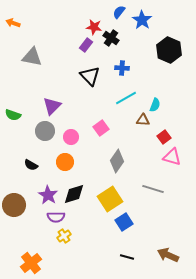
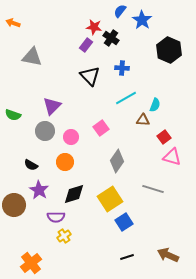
blue semicircle: moved 1 px right, 1 px up
purple star: moved 9 px left, 5 px up
black line: rotated 32 degrees counterclockwise
